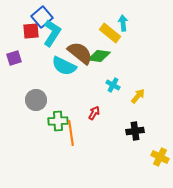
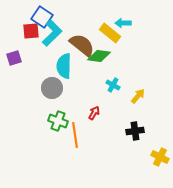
blue square: rotated 15 degrees counterclockwise
cyan arrow: rotated 84 degrees counterclockwise
cyan L-shape: rotated 12 degrees clockwise
brown semicircle: moved 2 px right, 8 px up
cyan semicircle: rotated 65 degrees clockwise
gray circle: moved 16 px right, 12 px up
green cross: rotated 24 degrees clockwise
orange line: moved 4 px right, 2 px down
